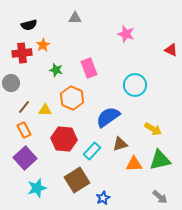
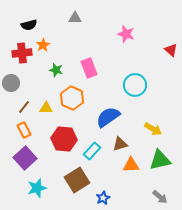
red triangle: rotated 16 degrees clockwise
yellow triangle: moved 1 px right, 2 px up
orange triangle: moved 3 px left, 1 px down
